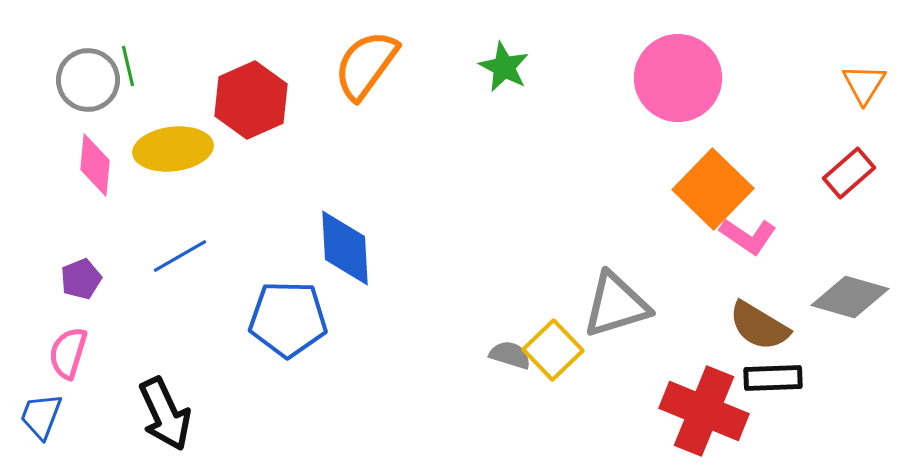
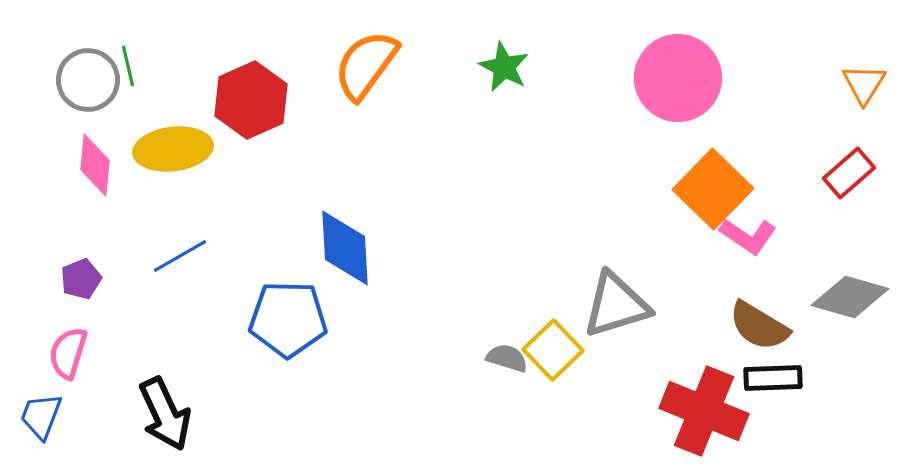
gray semicircle: moved 3 px left, 3 px down
